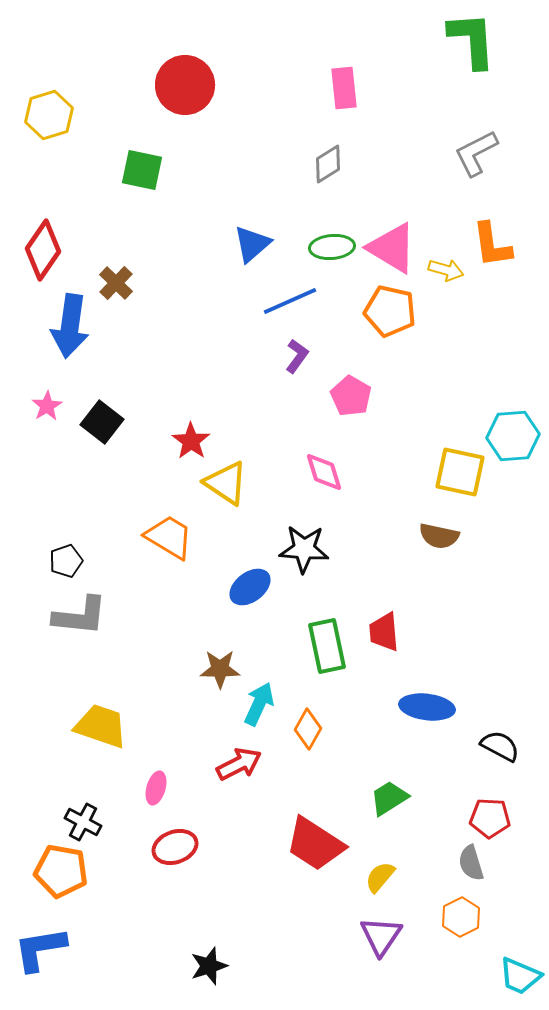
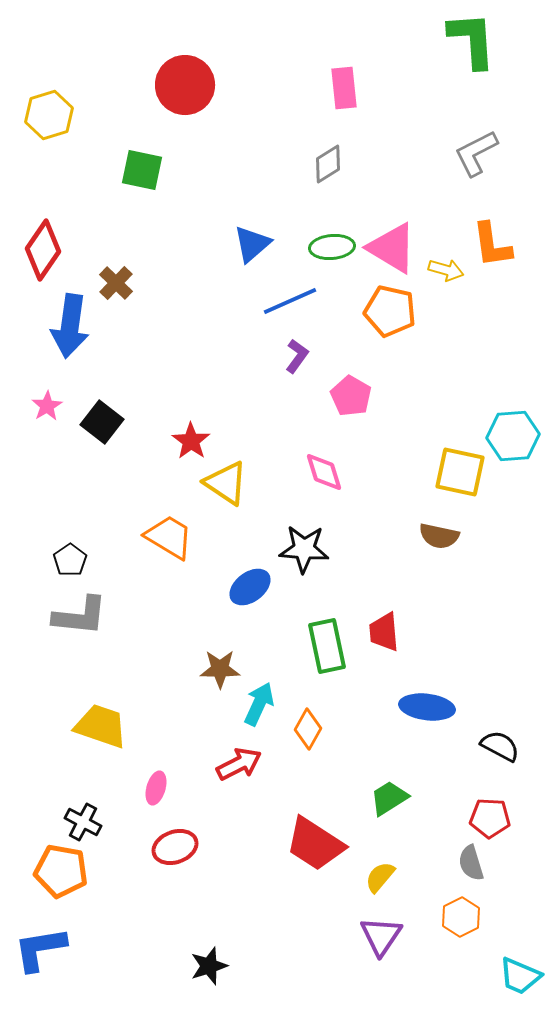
black pentagon at (66, 561): moved 4 px right, 1 px up; rotated 16 degrees counterclockwise
